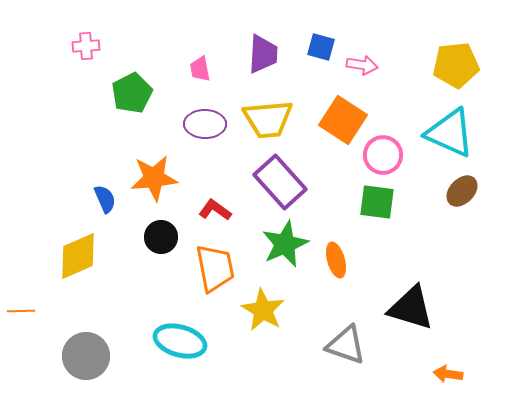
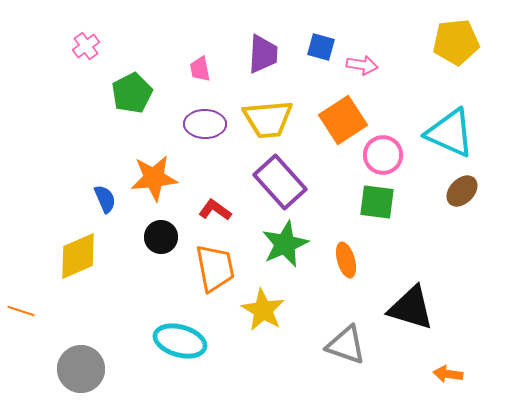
pink cross: rotated 32 degrees counterclockwise
yellow pentagon: moved 23 px up
orange square: rotated 24 degrees clockwise
orange ellipse: moved 10 px right
orange line: rotated 20 degrees clockwise
gray circle: moved 5 px left, 13 px down
